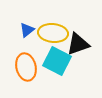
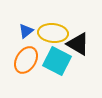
blue triangle: moved 1 px left, 1 px down
black triangle: rotated 50 degrees clockwise
orange ellipse: moved 7 px up; rotated 44 degrees clockwise
